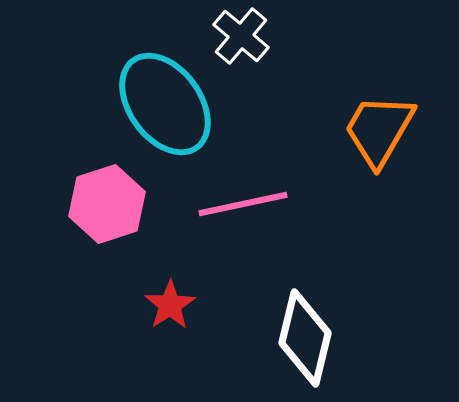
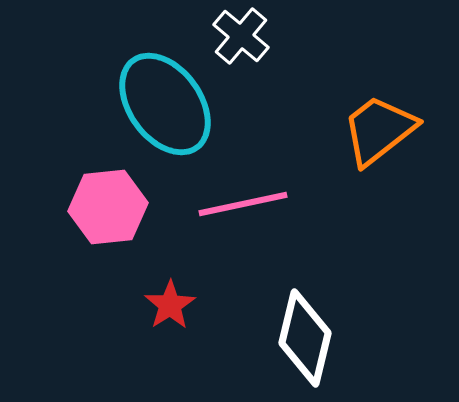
orange trapezoid: rotated 22 degrees clockwise
pink hexagon: moved 1 px right, 3 px down; rotated 12 degrees clockwise
